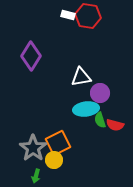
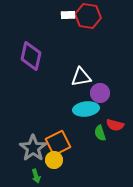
white rectangle: rotated 16 degrees counterclockwise
purple diamond: rotated 20 degrees counterclockwise
green semicircle: moved 13 px down
green arrow: rotated 32 degrees counterclockwise
